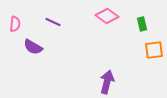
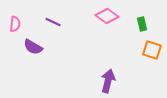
orange square: moved 2 px left; rotated 24 degrees clockwise
purple arrow: moved 1 px right, 1 px up
